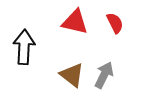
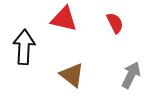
red triangle: moved 11 px left, 3 px up
gray arrow: moved 27 px right
